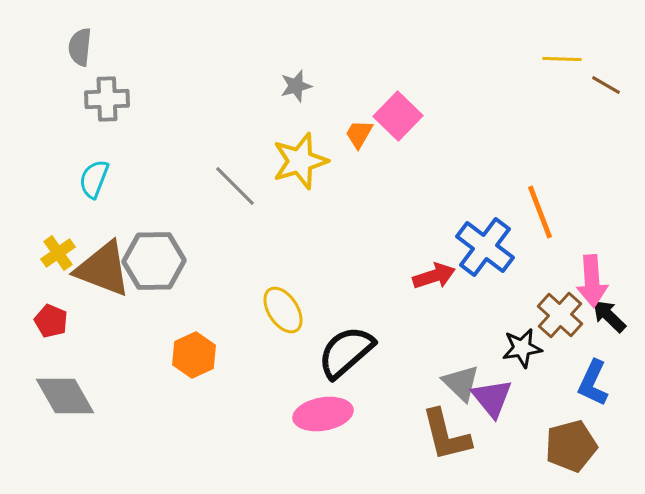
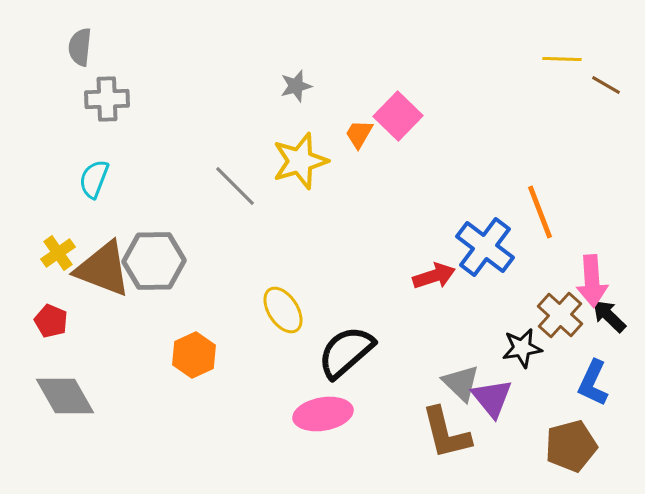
brown L-shape: moved 2 px up
